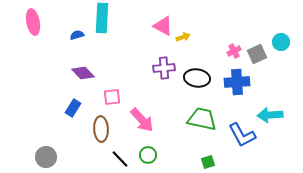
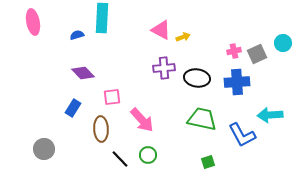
pink triangle: moved 2 px left, 4 px down
cyan circle: moved 2 px right, 1 px down
pink cross: rotated 16 degrees clockwise
gray circle: moved 2 px left, 8 px up
